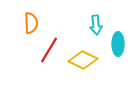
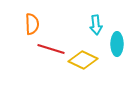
orange semicircle: moved 1 px right, 1 px down
cyan ellipse: moved 1 px left
red line: moved 2 px right, 1 px up; rotated 76 degrees clockwise
